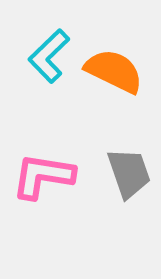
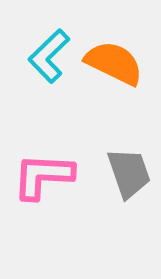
orange semicircle: moved 8 px up
pink L-shape: rotated 6 degrees counterclockwise
